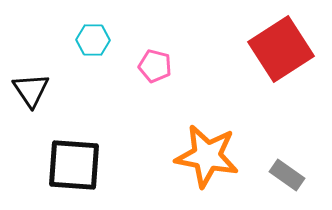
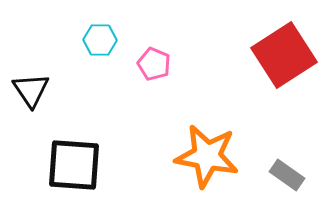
cyan hexagon: moved 7 px right
red square: moved 3 px right, 6 px down
pink pentagon: moved 1 px left, 2 px up; rotated 8 degrees clockwise
